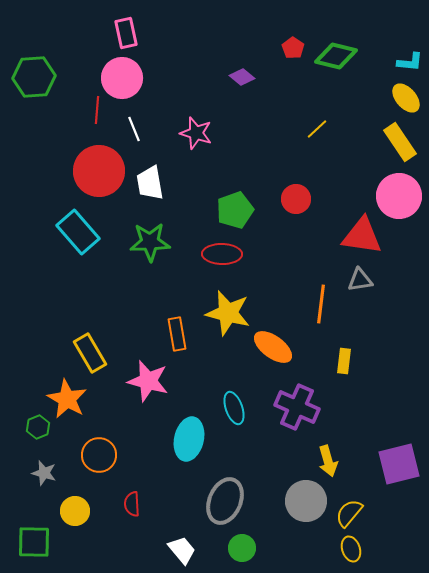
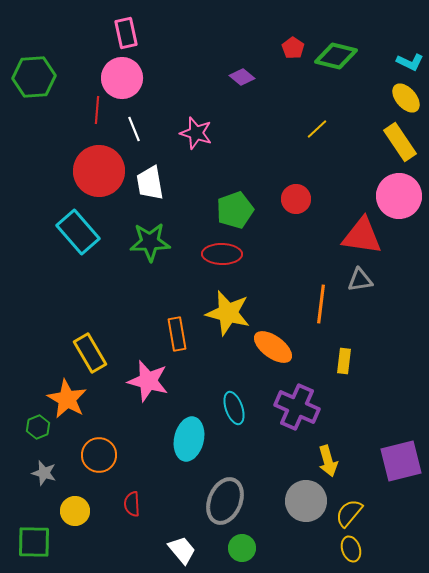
cyan L-shape at (410, 62): rotated 20 degrees clockwise
purple square at (399, 464): moved 2 px right, 3 px up
